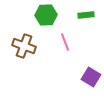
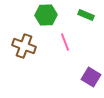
green rectangle: rotated 28 degrees clockwise
